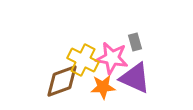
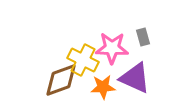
gray rectangle: moved 8 px right, 5 px up
pink star: moved 10 px up; rotated 8 degrees counterclockwise
brown diamond: moved 1 px left, 1 px up
